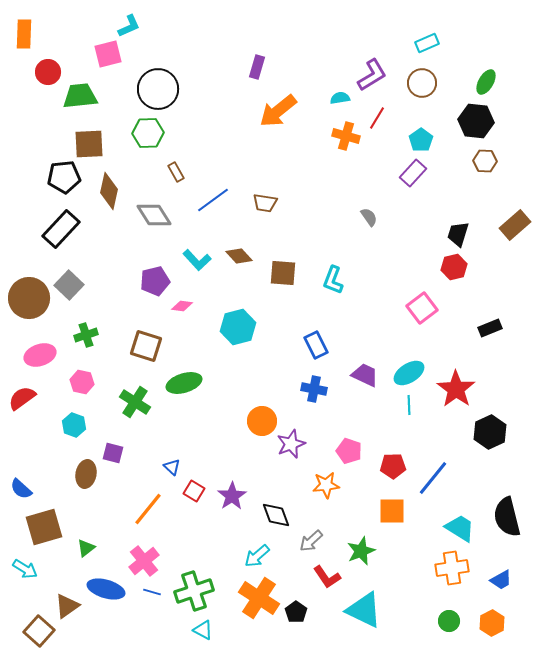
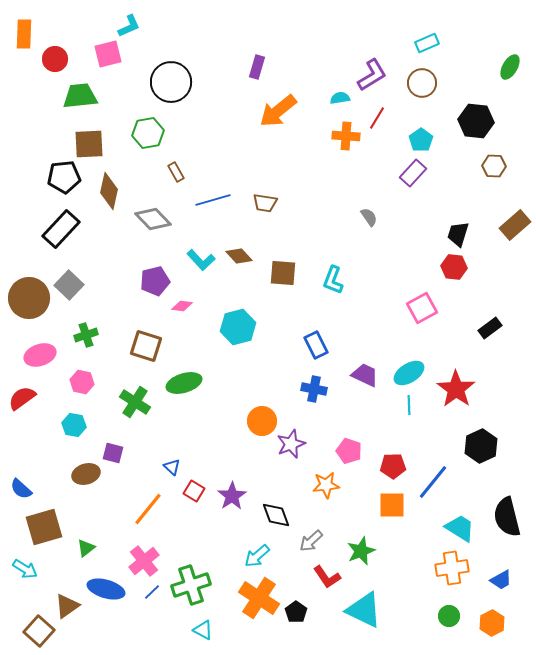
red circle at (48, 72): moved 7 px right, 13 px up
green ellipse at (486, 82): moved 24 px right, 15 px up
black circle at (158, 89): moved 13 px right, 7 px up
green hexagon at (148, 133): rotated 8 degrees counterclockwise
orange cross at (346, 136): rotated 12 degrees counterclockwise
brown hexagon at (485, 161): moved 9 px right, 5 px down
blue line at (213, 200): rotated 20 degrees clockwise
gray diamond at (154, 215): moved 1 px left, 4 px down; rotated 12 degrees counterclockwise
cyan L-shape at (197, 260): moved 4 px right
red hexagon at (454, 267): rotated 20 degrees clockwise
pink square at (422, 308): rotated 8 degrees clockwise
black rectangle at (490, 328): rotated 15 degrees counterclockwise
cyan hexagon at (74, 425): rotated 10 degrees counterclockwise
black hexagon at (490, 432): moved 9 px left, 14 px down
brown ellipse at (86, 474): rotated 64 degrees clockwise
blue line at (433, 478): moved 4 px down
orange square at (392, 511): moved 6 px up
green cross at (194, 591): moved 3 px left, 6 px up
blue line at (152, 592): rotated 60 degrees counterclockwise
green circle at (449, 621): moved 5 px up
